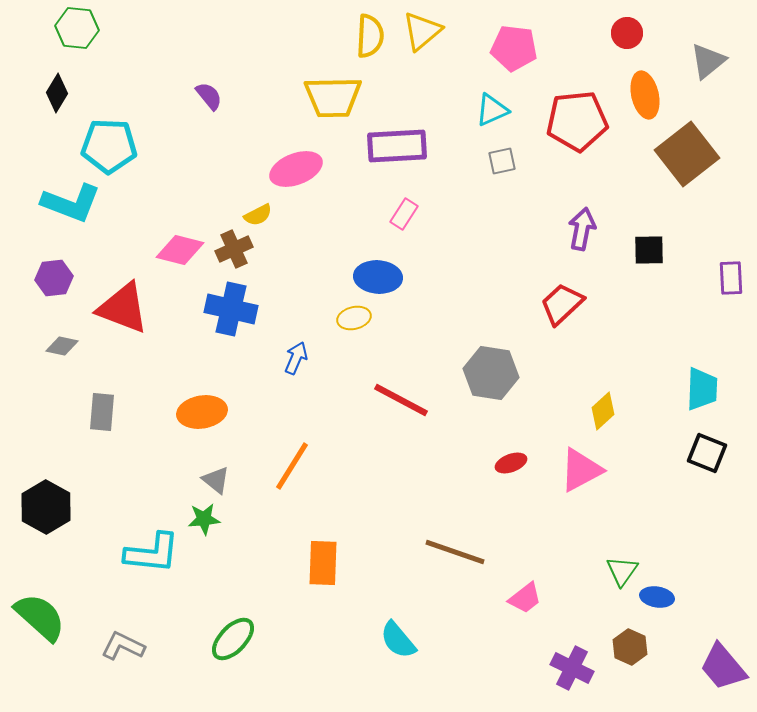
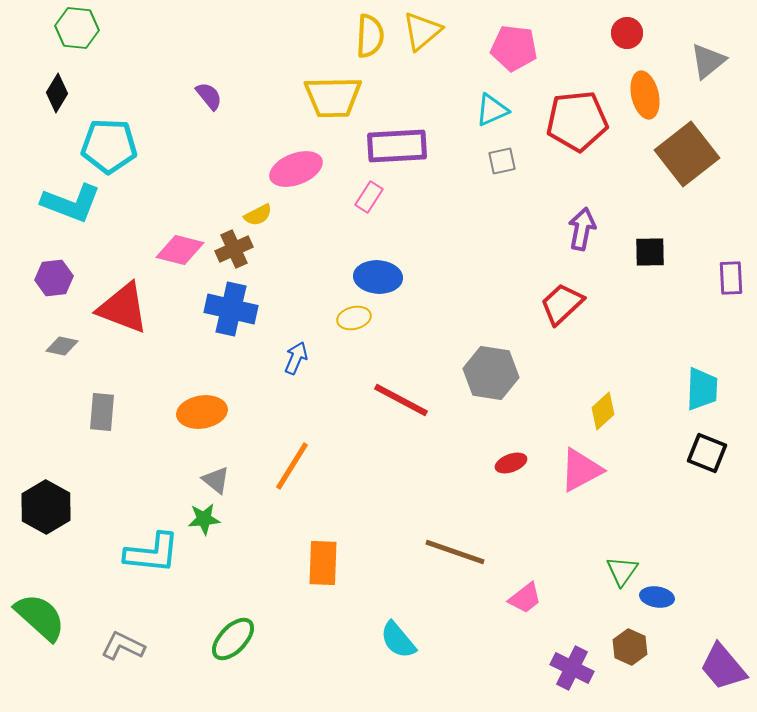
pink rectangle at (404, 214): moved 35 px left, 17 px up
black square at (649, 250): moved 1 px right, 2 px down
